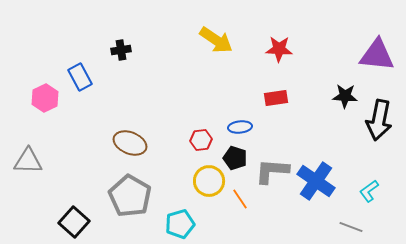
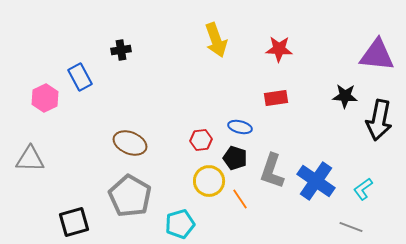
yellow arrow: rotated 36 degrees clockwise
blue ellipse: rotated 20 degrees clockwise
gray triangle: moved 2 px right, 2 px up
gray L-shape: rotated 75 degrees counterclockwise
cyan L-shape: moved 6 px left, 2 px up
black square: rotated 32 degrees clockwise
